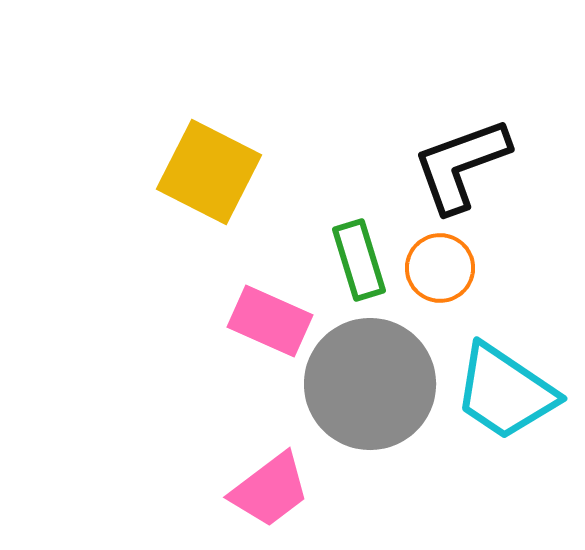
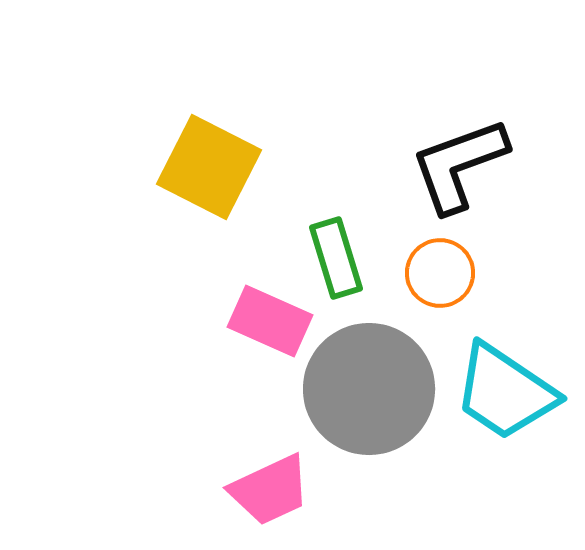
black L-shape: moved 2 px left
yellow square: moved 5 px up
green rectangle: moved 23 px left, 2 px up
orange circle: moved 5 px down
gray circle: moved 1 px left, 5 px down
pink trapezoid: rotated 12 degrees clockwise
